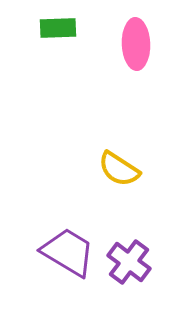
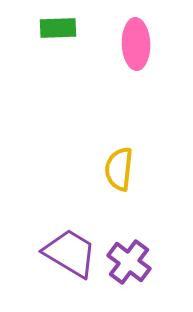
yellow semicircle: rotated 63 degrees clockwise
purple trapezoid: moved 2 px right, 1 px down
